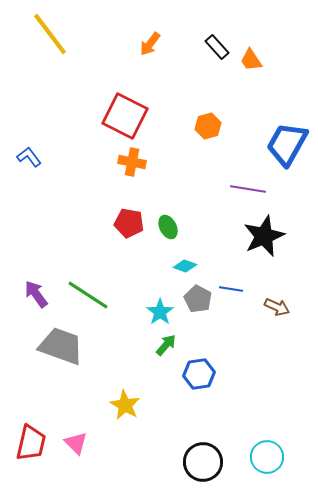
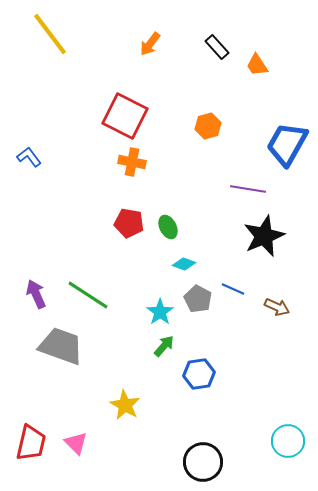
orange trapezoid: moved 6 px right, 5 px down
cyan diamond: moved 1 px left, 2 px up
blue line: moved 2 px right; rotated 15 degrees clockwise
purple arrow: rotated 12 degrees clockwise
green arrow: moved 2 px left, 1 px down
cyan circle: moved 21 px right, 16 px up
